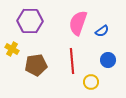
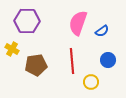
purple hexagon: moved 3 px left
